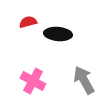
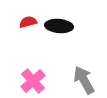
black ellipse: moved 1 px right, 8 px up
pink cross: rotated 20 degrees clockwise
